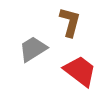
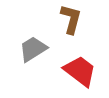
brown L-shape: moved 1 px right, 3 px up
